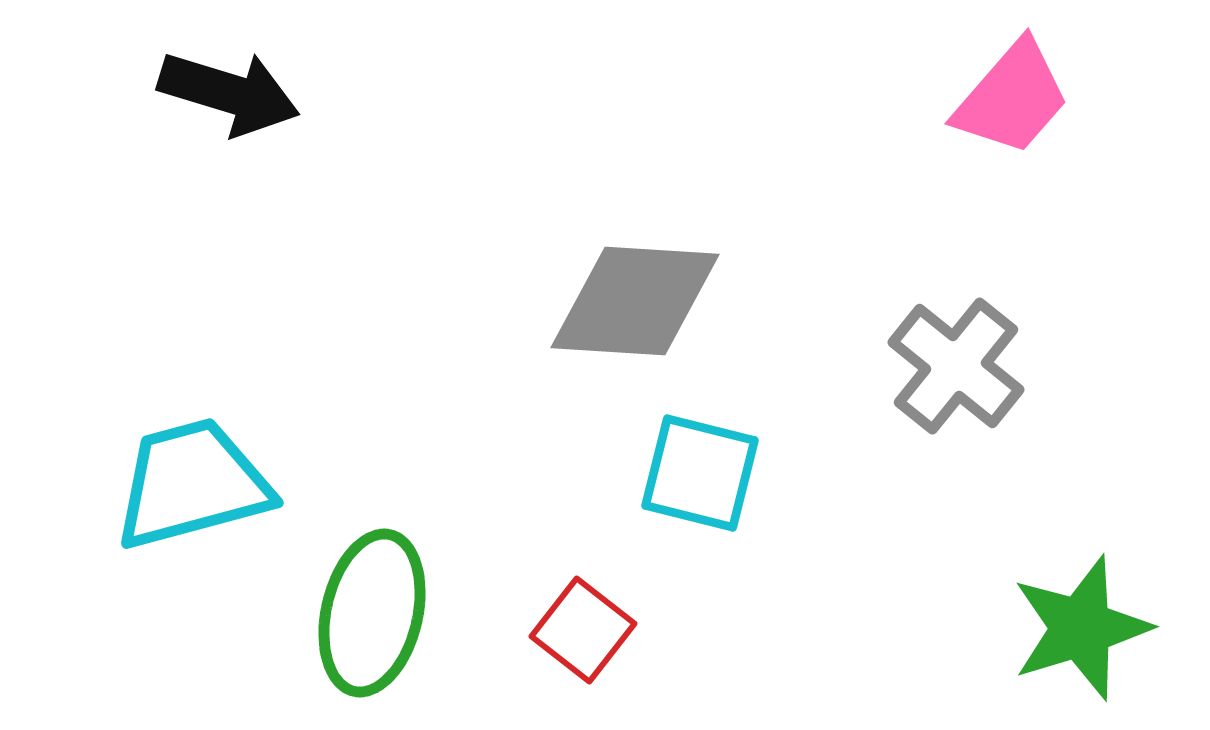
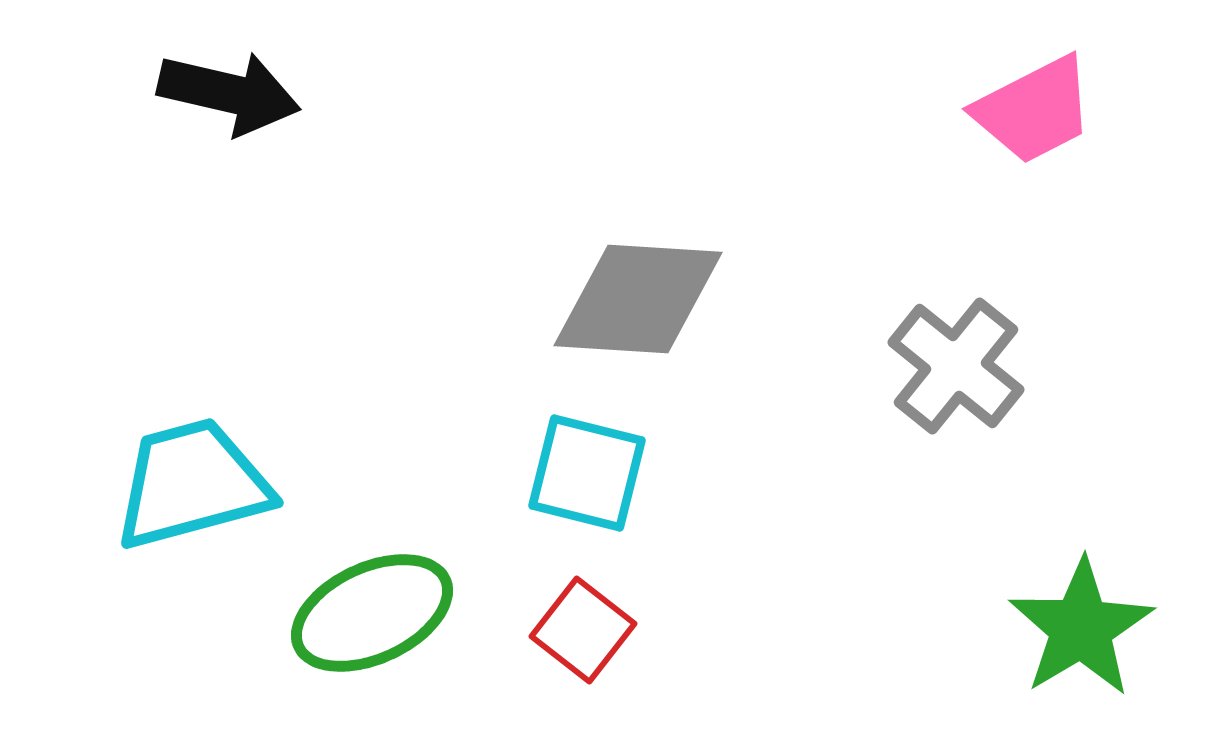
black arrow: rotated 4 degrees counterclockwise
pink trapezoid: moved 22 px right, 12 px down; rotated 22 degrees clockwise
gray diamond: moved 3 px right, 2 px up
cyan square: moved 113 px left
green ellipse: rotated 52 degrees clockwise
green star: rotated 14 degrees counterclockwise
